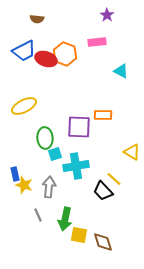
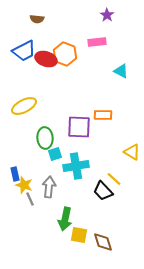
gray line: moved 8 px left, 16 px up
